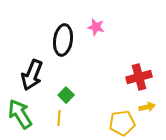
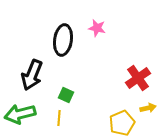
pink star: moved 1 px right, 1 px down
red cross: moved 1 px left, 1 px down; rotated 20 degrees counterclockwise
green square: rotated 21 degrees counterclockwise
yellow arrow: moved 1 px right, 1 px down
green arrow: rotated 72 degrees counterclockwise
yellow pentagon: rotated 15 degrees counterclockwise
